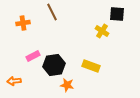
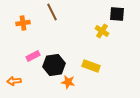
orange star: moved 1 px right, 3 px up
